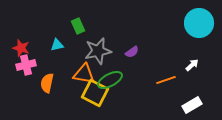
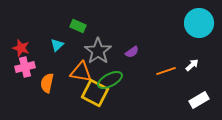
green rectangle: rotated 42 degrees counterclockwise
cyan triangle: rotated 32 degrees counterclockwise
gray star: rotated 24 degrees counterclockwise
pink cross: moved 1 px left, 2 px down
orange triangle: moved 3 px left, 2 px up
orange line: moved 9 px up
white rectangle: moved 7 px right, 5 px up
